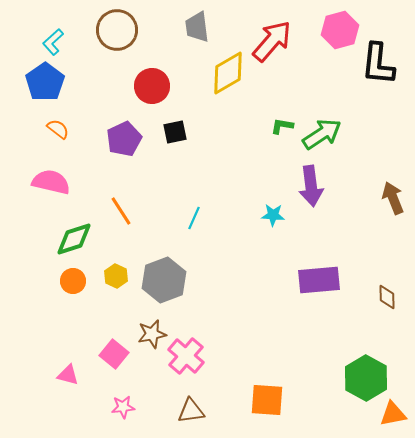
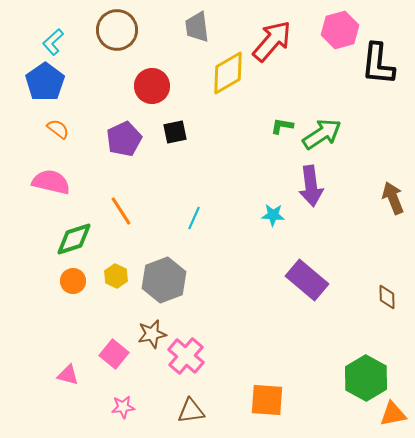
purple rectangle: moved 12 px left; rotated 45 degrees clockwise
